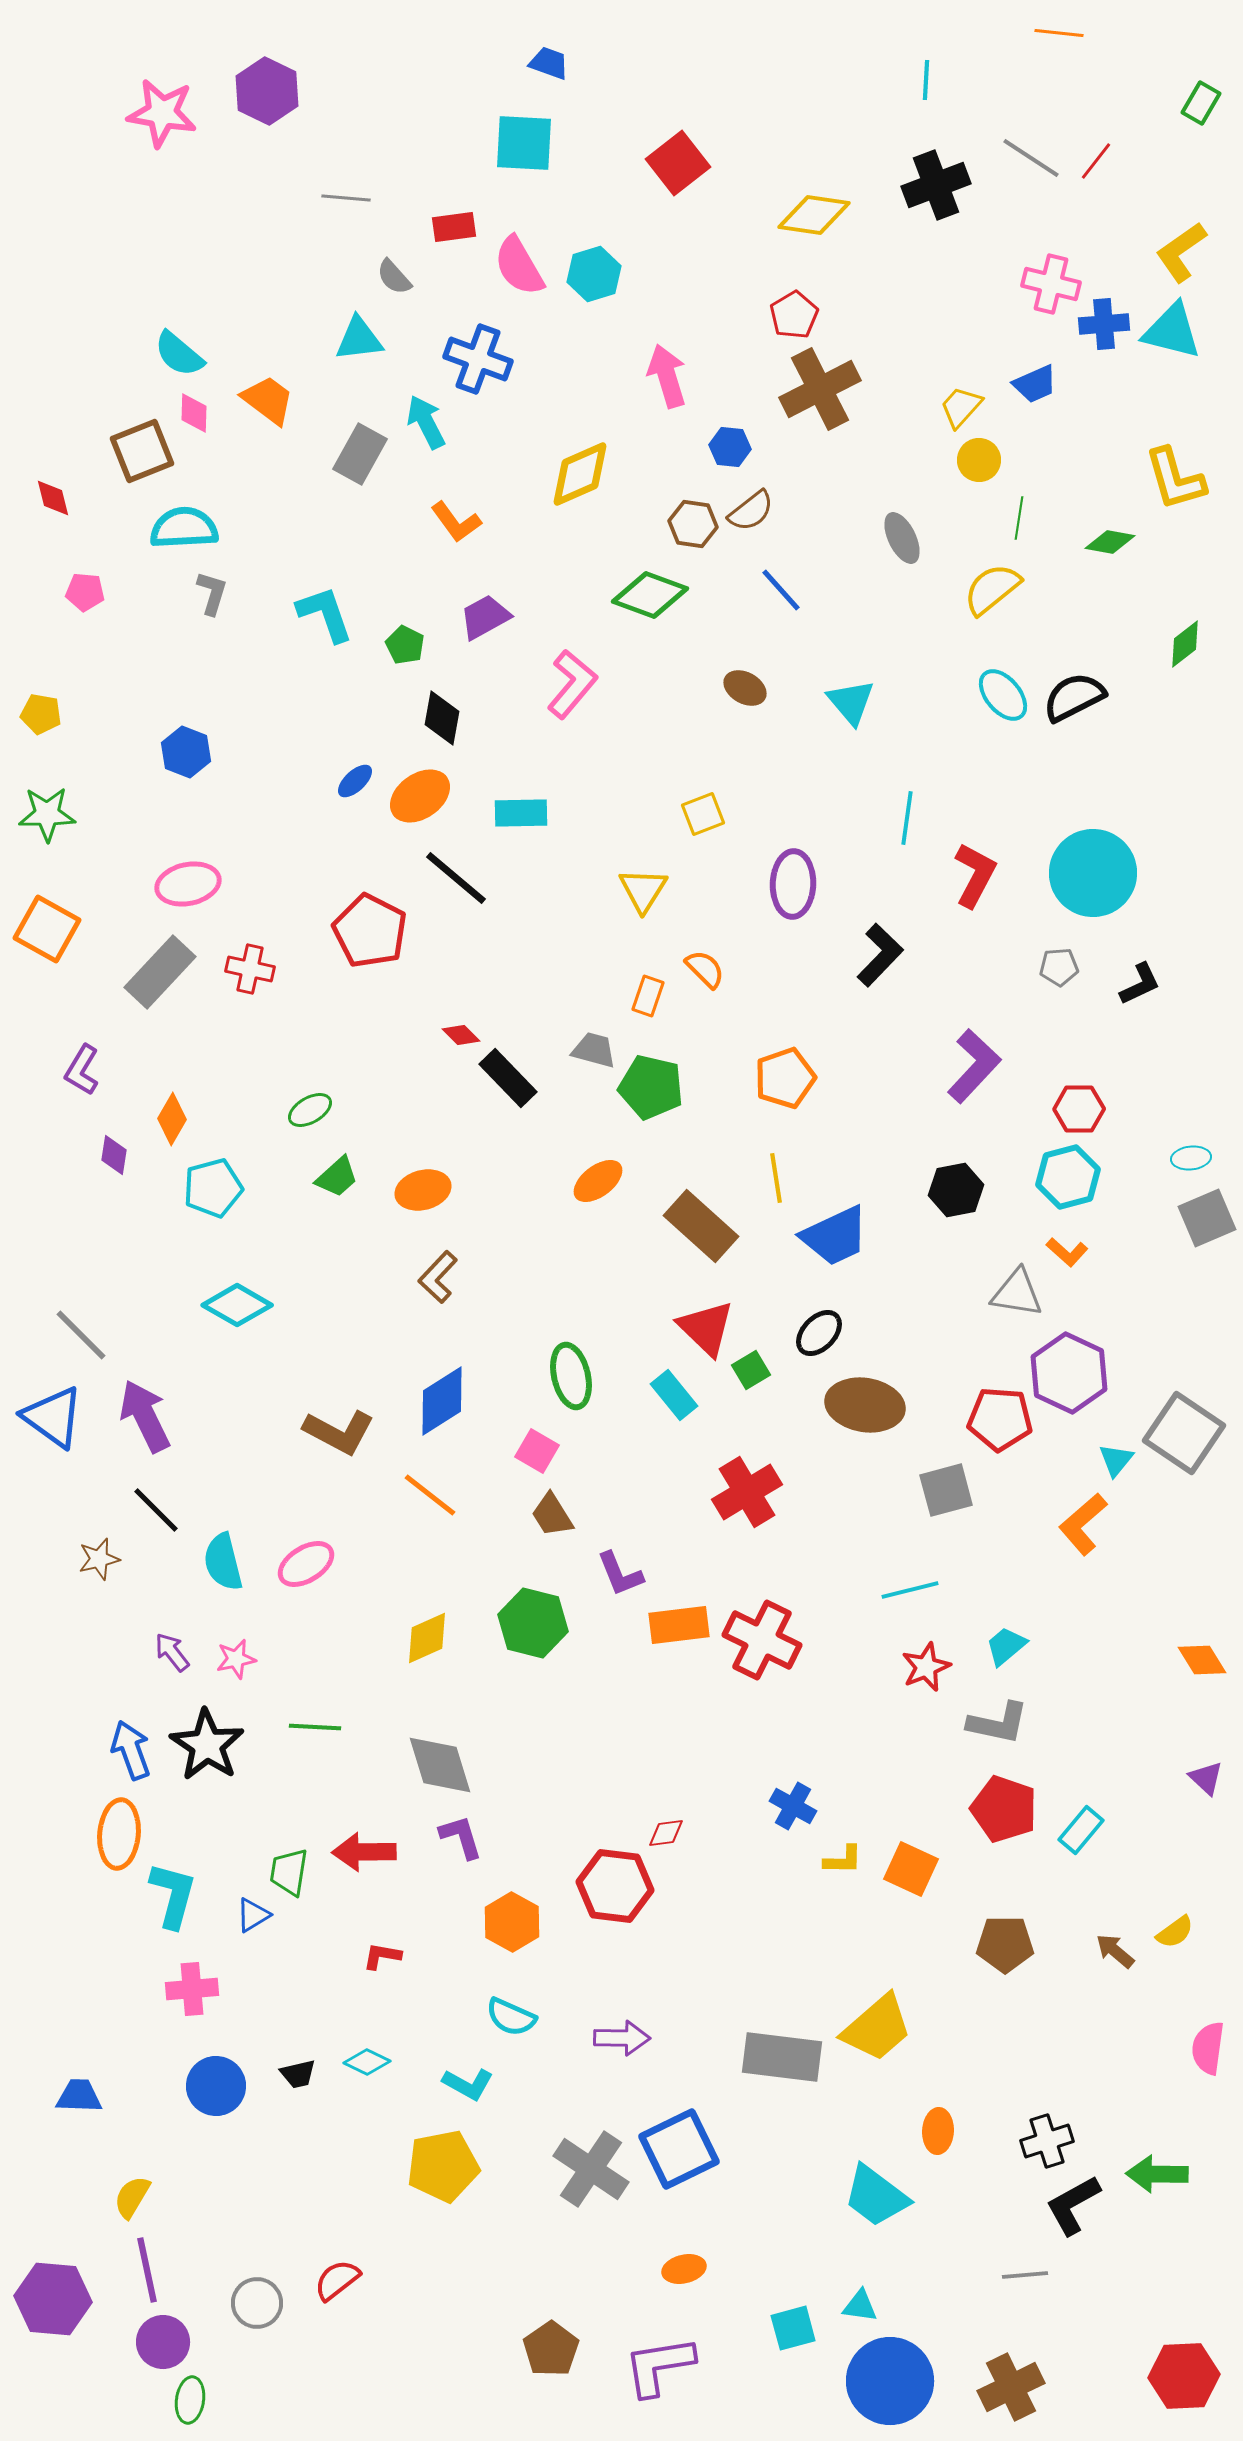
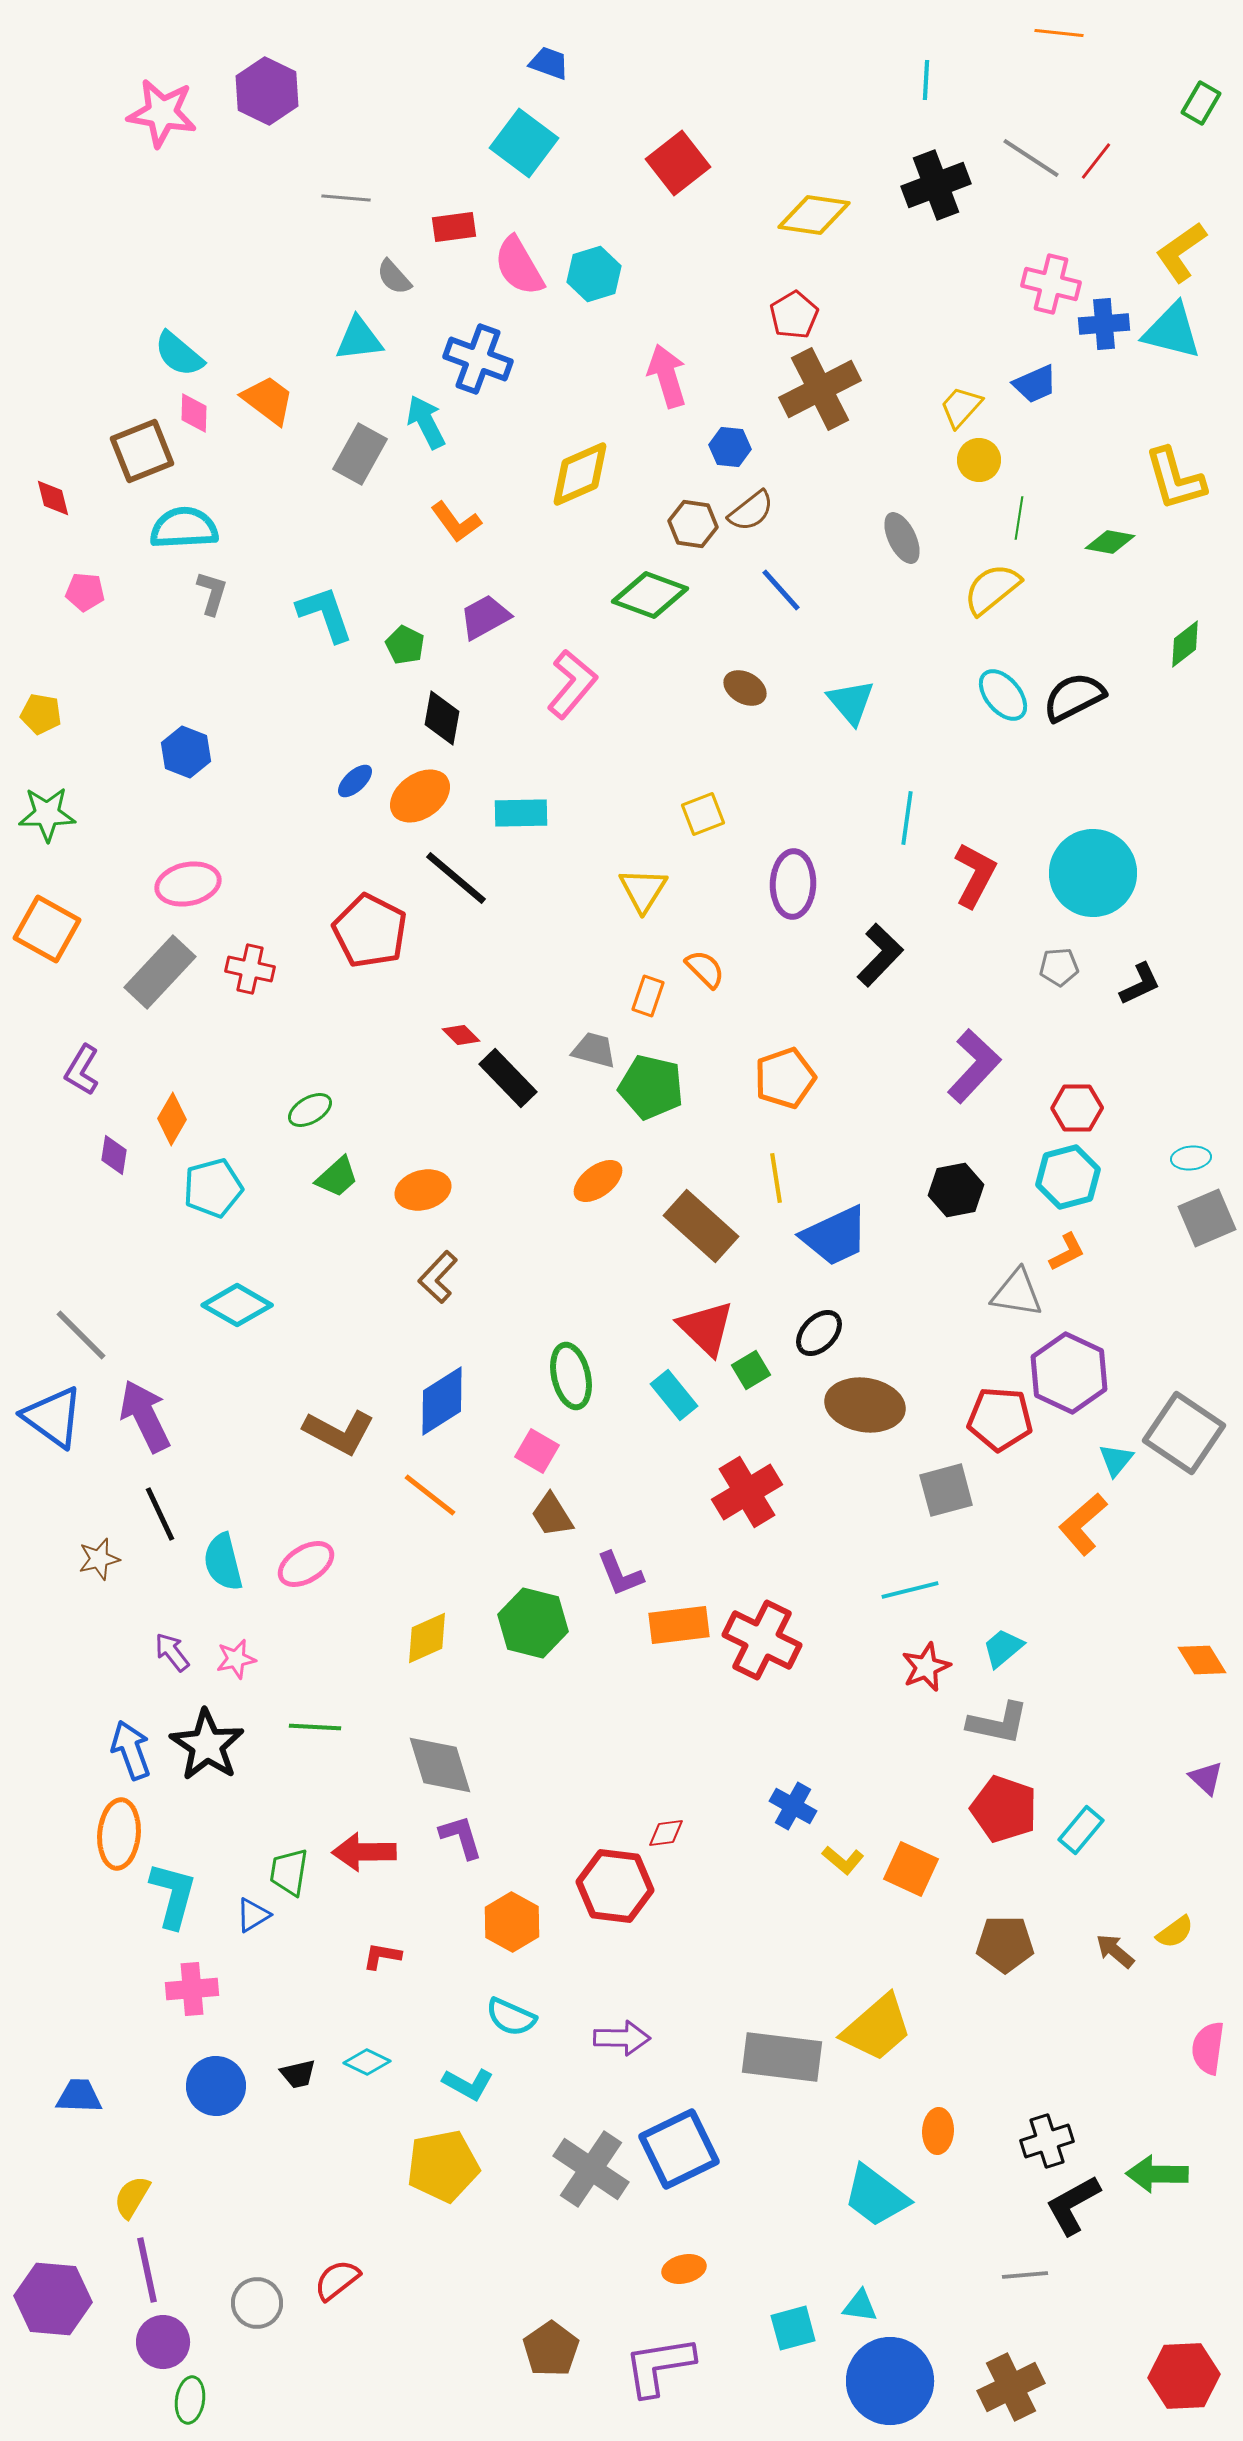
cyan square at (524, 143): rotated 34 degrees clockwise
red hexagon at (1079, 1109): moved 2 px left, 1 px up
orange L-shape at (1067, 1252): rotated 69 degrees counterclockwise
black line at (156, 1510): moved 4 px right, 4 px down; rotated 20 degrees clockwise
cyan trapezoid at (1006, 1646): moved 3 px left, 2 px down
yellow L-shape at (843, 1860): rotated 39 degrees clockwise
